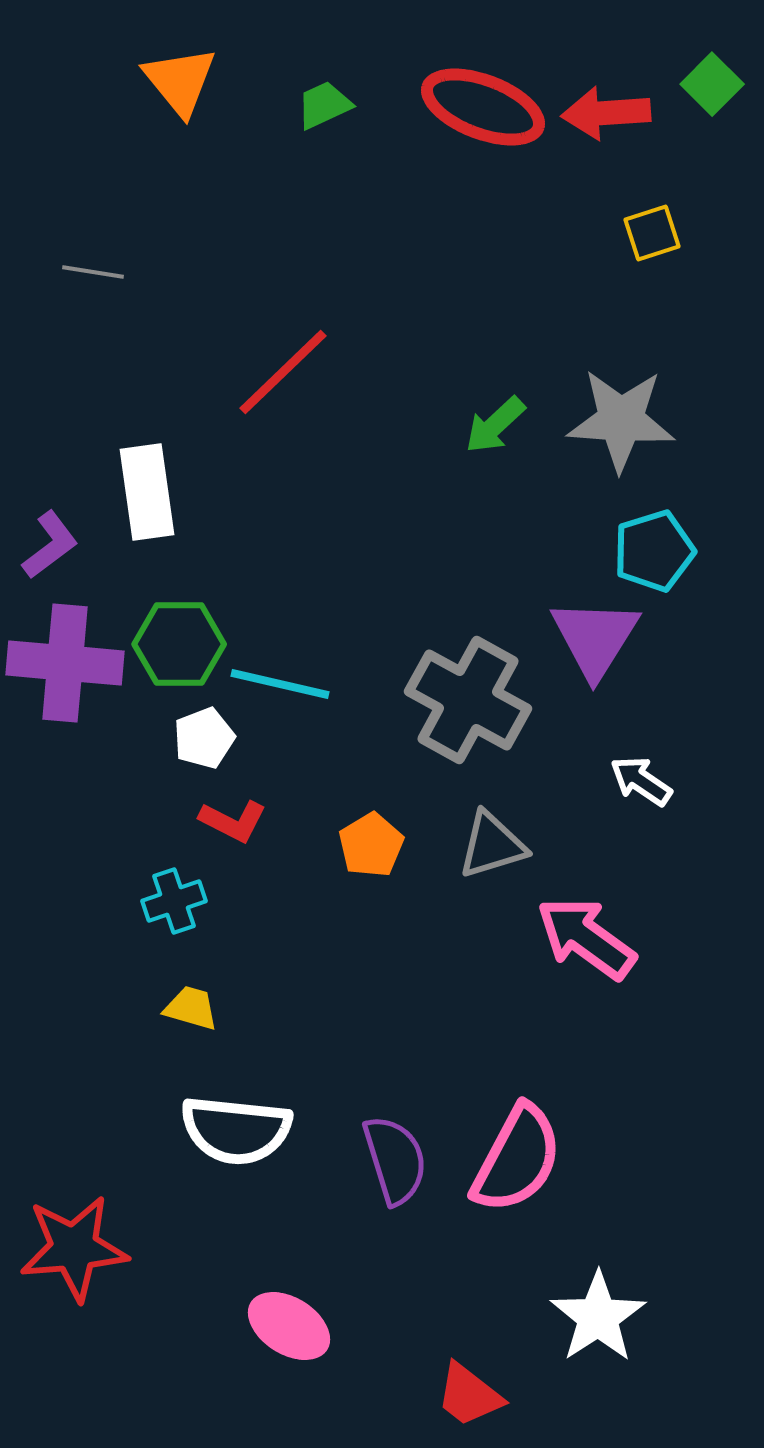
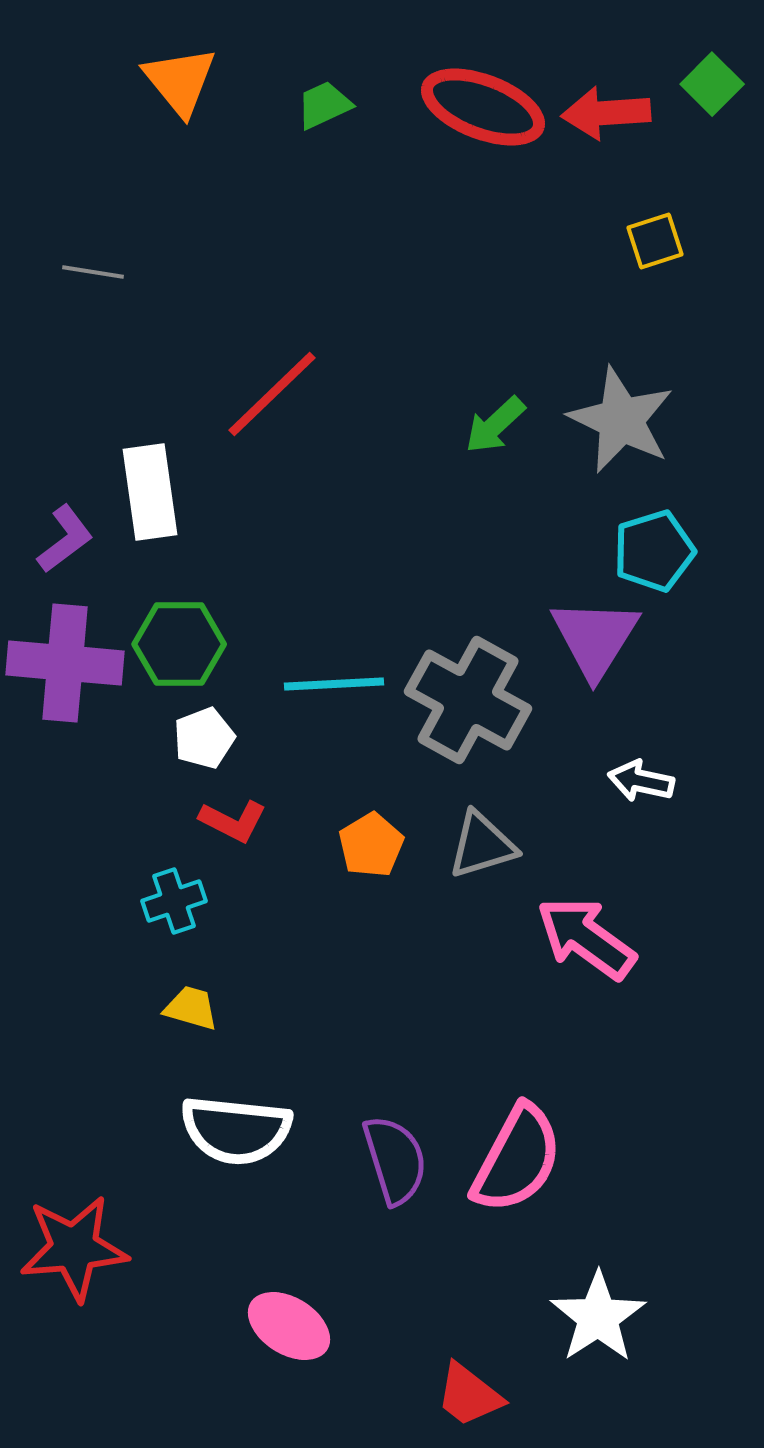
yellow square: moved 3 px right, 8 px down
red line: moved 11 px left, 22 px down
gray star: rotated 22 degrees clockwise
white rectangle: moved 3 px right
purple L-shape: moved 15 px right, 6 px up
cyan line: moved 54 px right; rotated 16 degrees counterclockwise
white arrow: rotated 22 degrees counterclockwise
gray triangle: moved 10 px left
